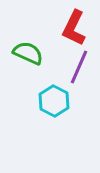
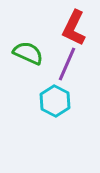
purple line: moved 12 px left, 3 px up
cyan hexagon: moved 1 px right
